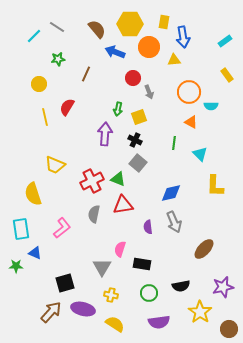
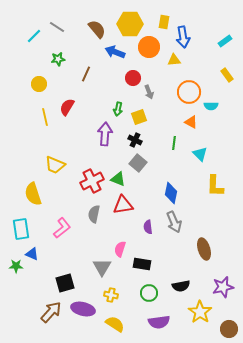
blue diamond at (171, 193): rotated 65 degrees counterclockwise
brown ellipse at (204, 249): rotated 60 degrees counterclockwise
blue triangle at (35, 253): moved 3 px left, 1 px down
